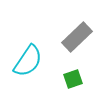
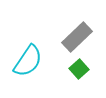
green square: moved 6 px right, 10 px up; rotated 24 degrees counterclockwise
